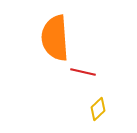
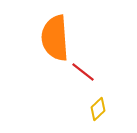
red line: rotated 25 degrees clockwise
